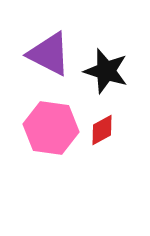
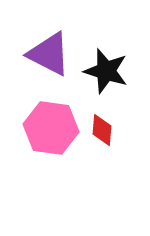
red diamond: rotated 56 degrees counterclockwise
